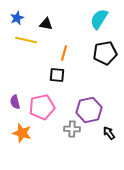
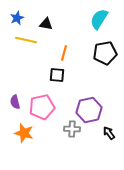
orange star: moved 2 px right
